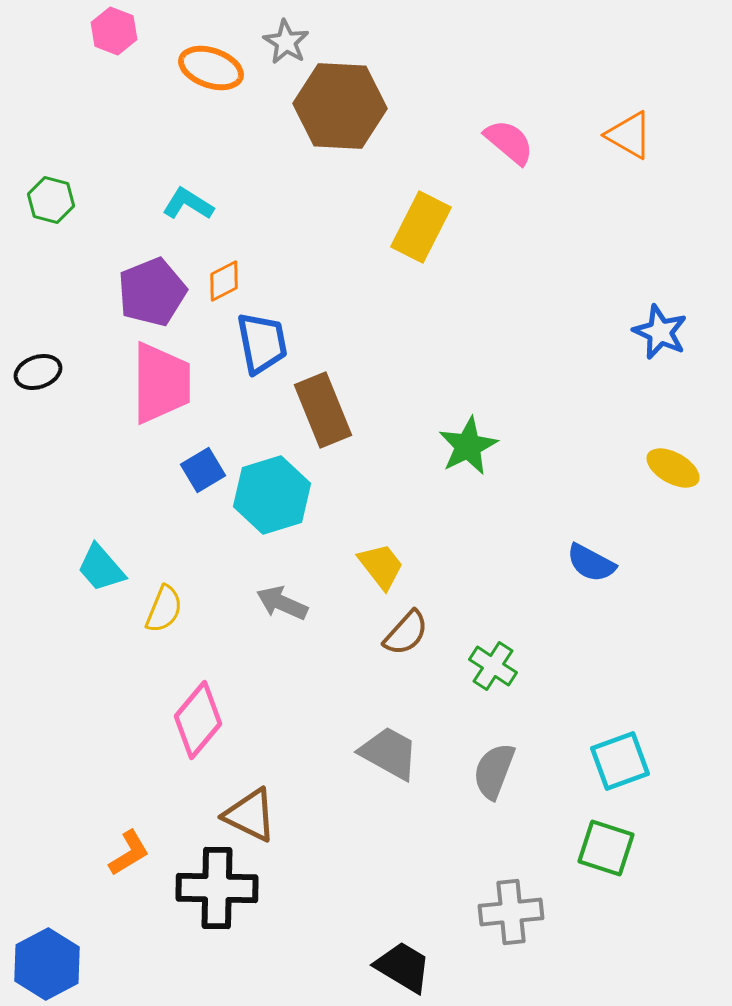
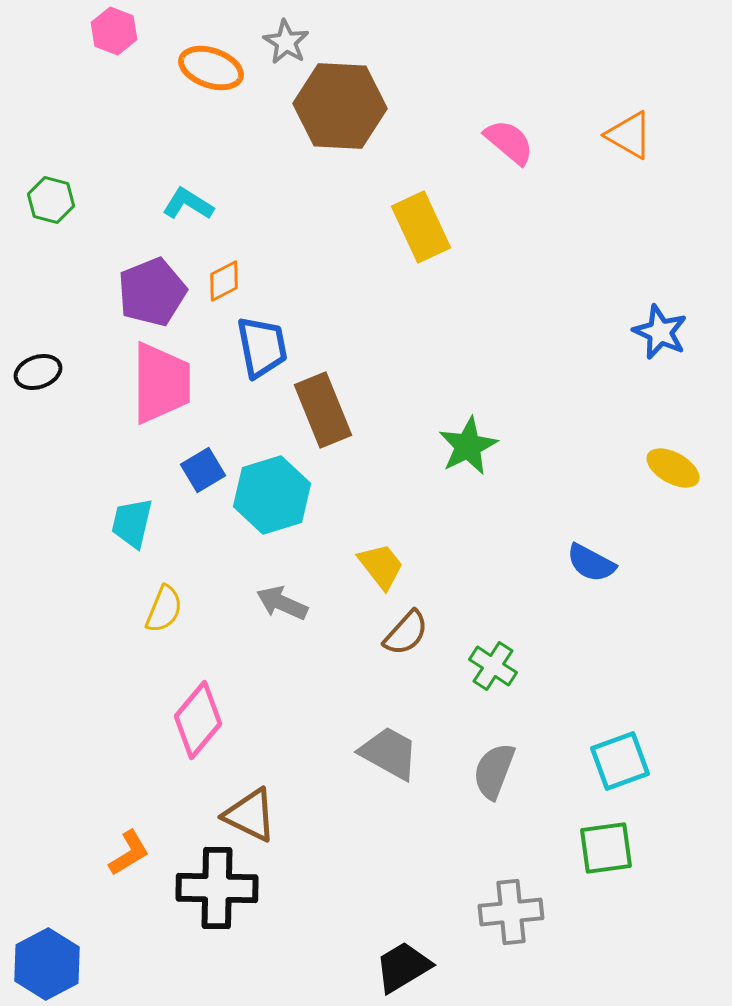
yellow rectangle: rotated 52 degrees counterclockwise
blue trapezoid: moved 4 px down
cyan trapezoid: moved 31 px right, 45 px up; rotated 54 degrees clockwise
green square: rotated 26 degrees counterclockwise
black trapezoid: rotated 62 degrees counterclockwise
